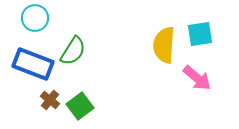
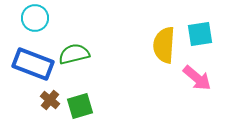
green semicircle: moved 1 px right, 3 px down; rotated 136 degrees counterclockwise
green square: rotated 20 degrees clockwise
